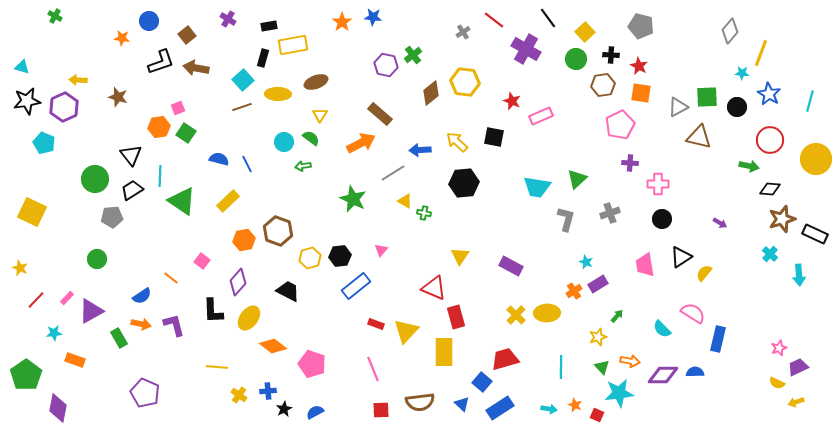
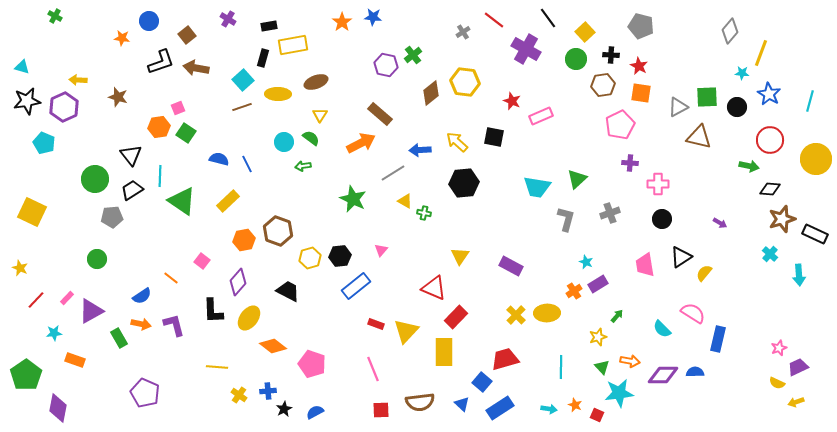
red rectangle at (456, 317): rotated 60 degrees clockwise
